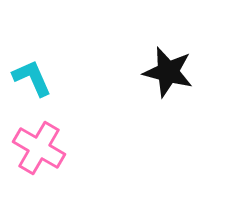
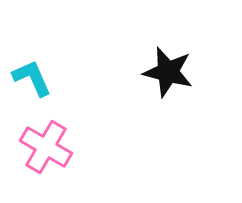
pink cross: moved 7 px right, 1 px up
